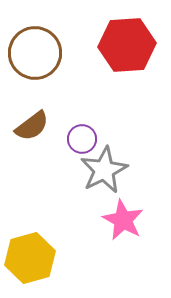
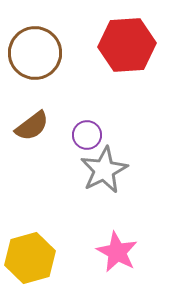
purple circle: moved 5 px right, 4 px up
pink star: moved 6 px left, 32 px down
